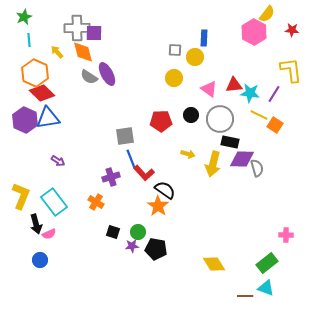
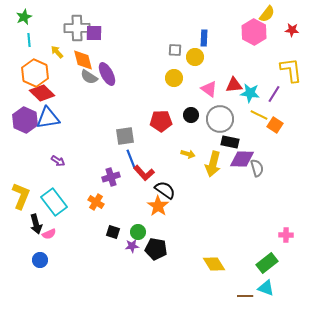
orange diamond at (83, 52): moved 8 px down
